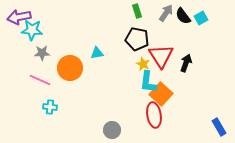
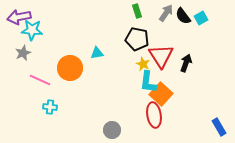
gray star: moved 19 px left; rotated 21 degrees counterclockwise
